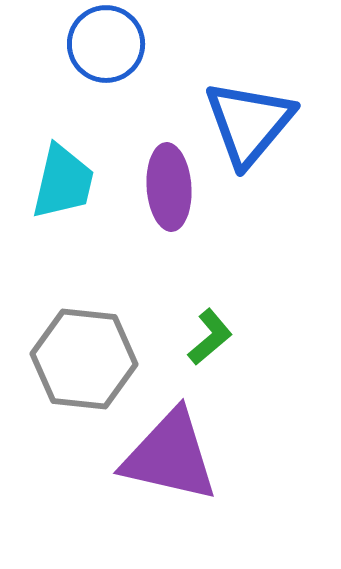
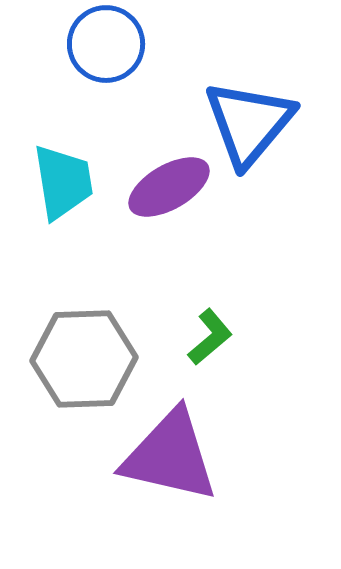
cyan trapezoid: rotated 22 degrees counterclockwise
purple ellipse: rotated 64 degrees clockwise
gray hexagon: rotated 8 degrees counterclockwise
